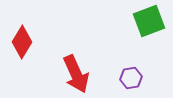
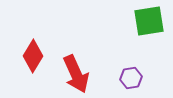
green square: rotated 12 degrees clockwise
red diamond: moved 11 px right, 14 px down
